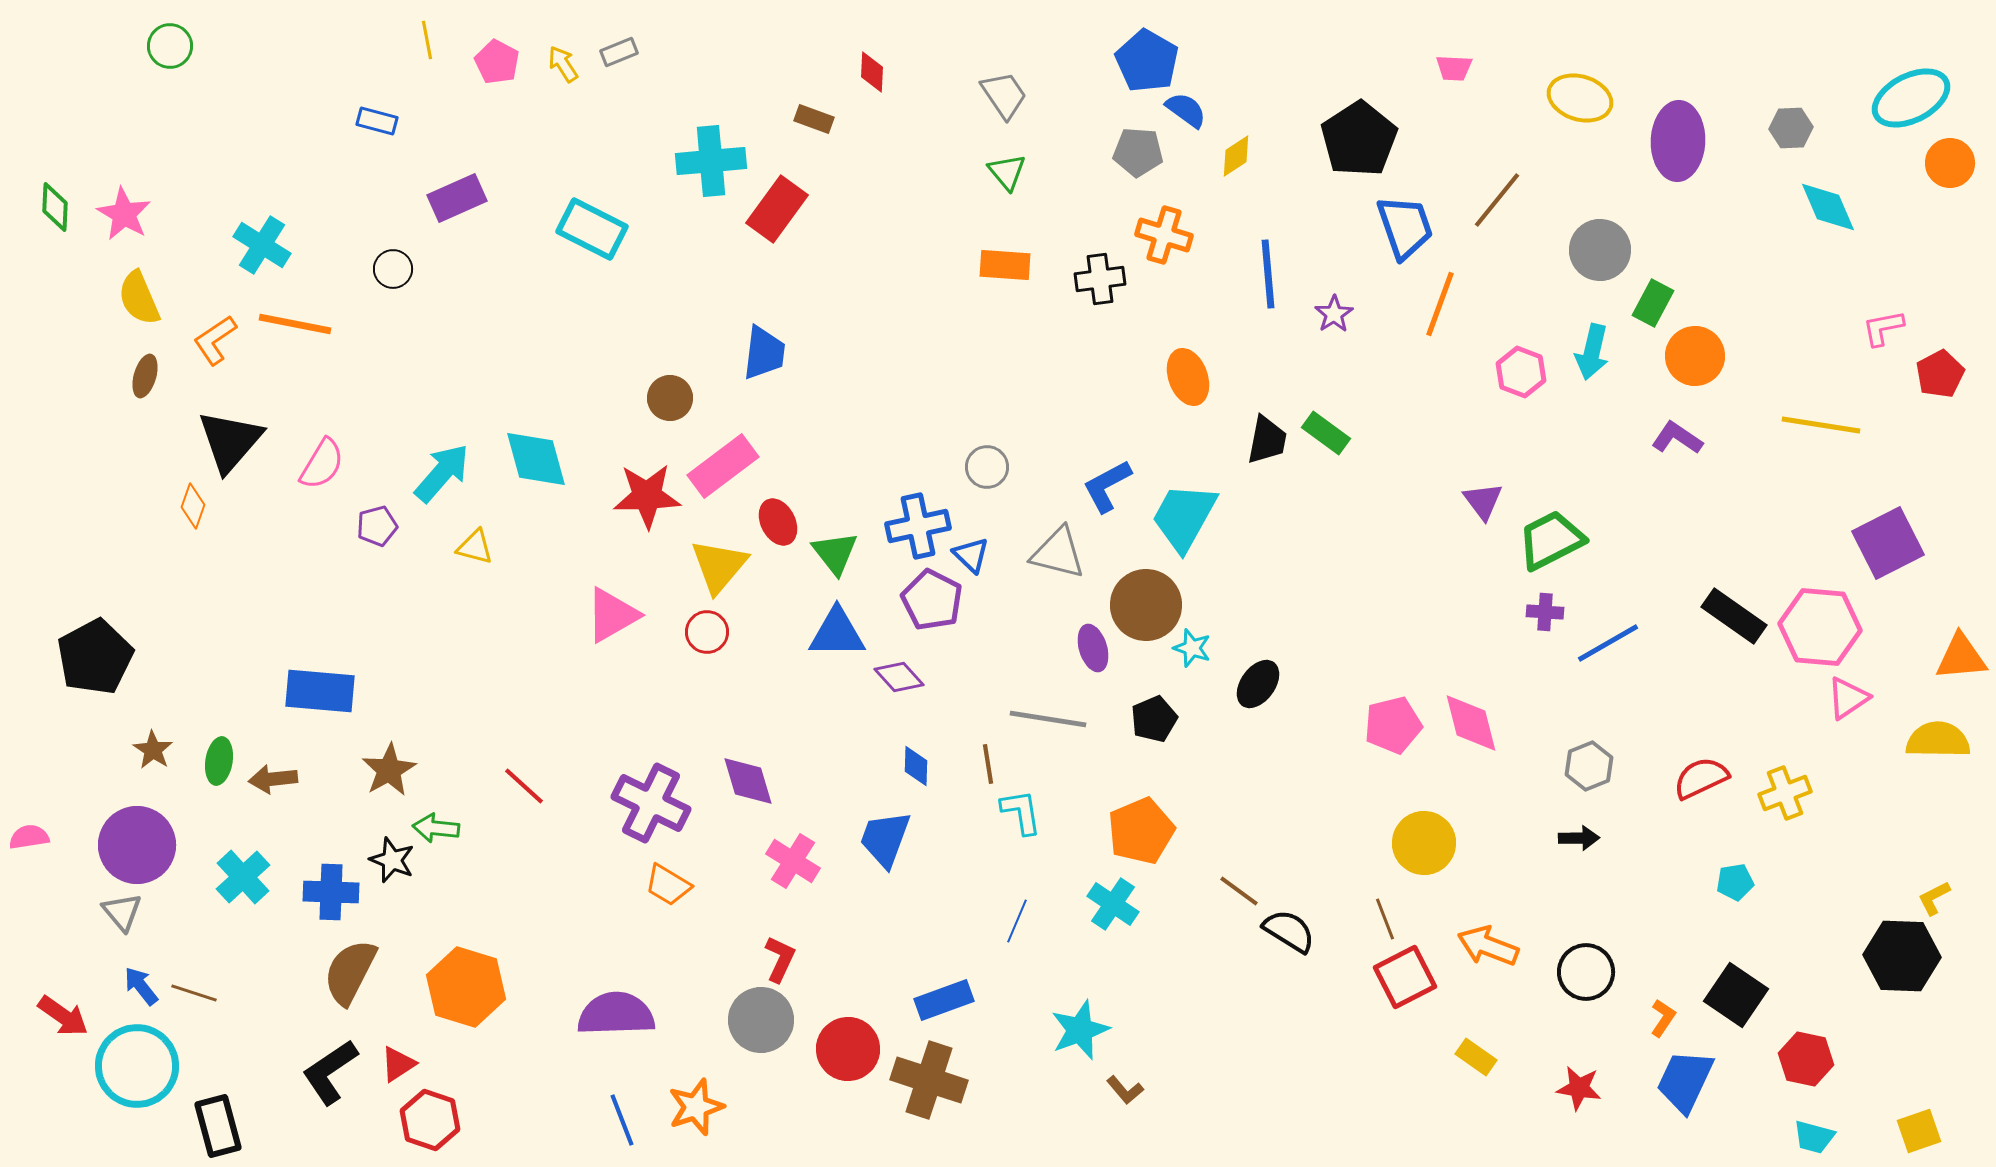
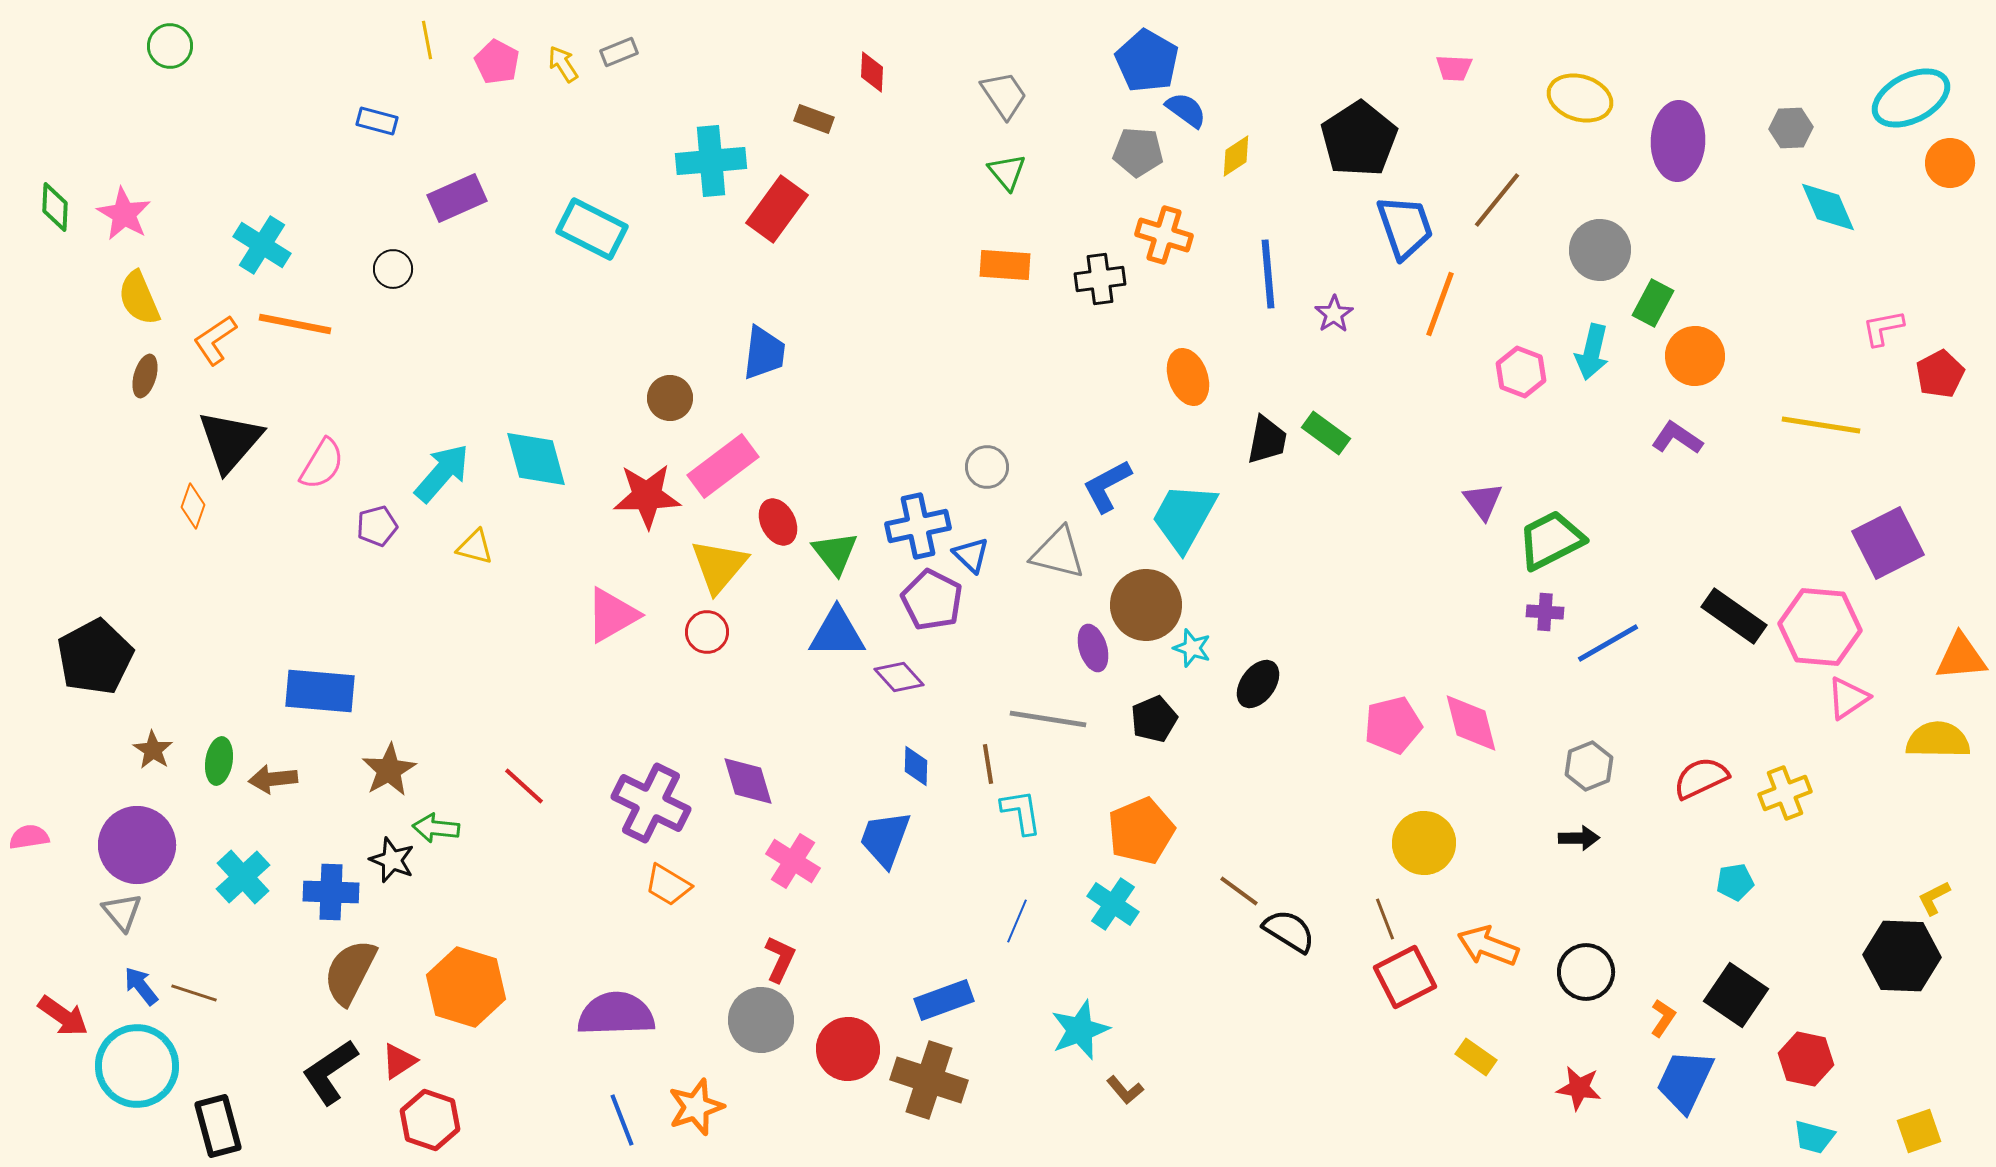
red triangle at (398, 1064): moved 1 px right, 3 px up
